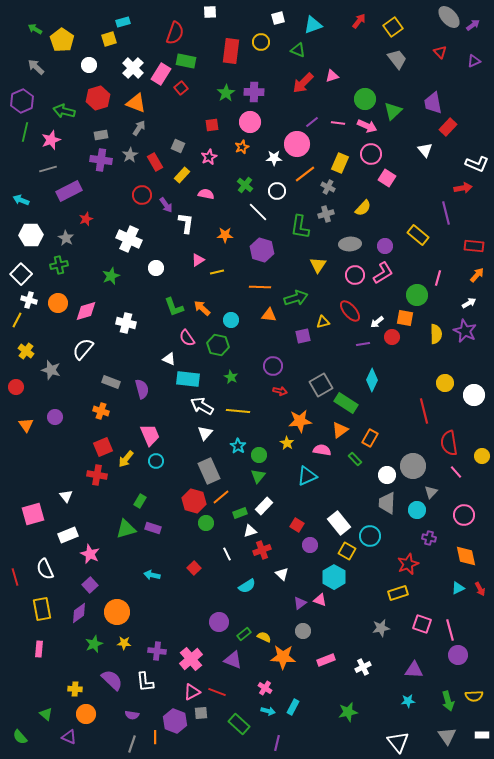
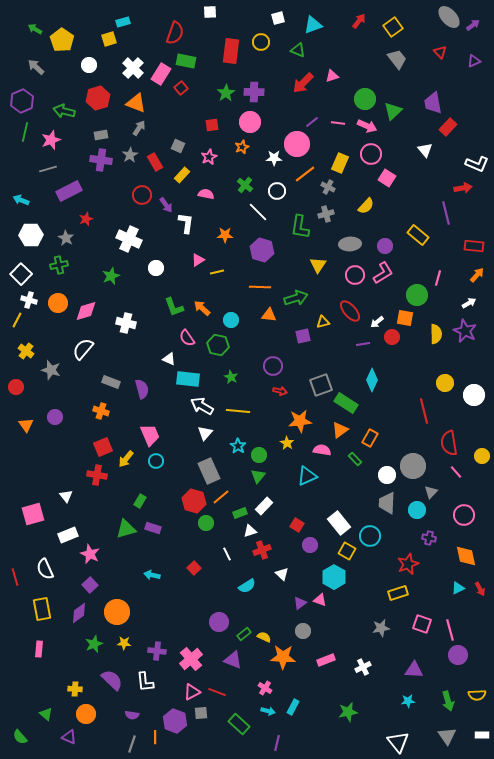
yellow semicircle at (363, 208): moved 3 px right, 2 px up
gray square at (321, 385): rotated 10 degrees clockwise
yellow semicircle at (474, 696): moved 3 px right, 1 px up
